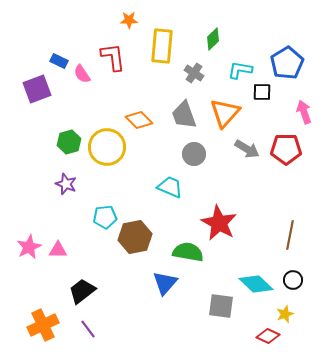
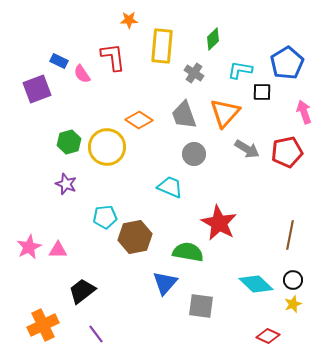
orange diamond: rotated 12 degrees counterclockwise
red pentagon: moved 1 px right, 3 px down; rotated 12 degrees counterclockwise
gray square: moved 20 px left
yellow star: moved 8 px right, 10 px up
purple line: moved 8 px right, 5 px down
